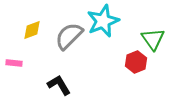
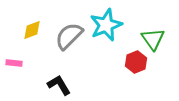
cyan star: moved 3 px right, 4 px down
